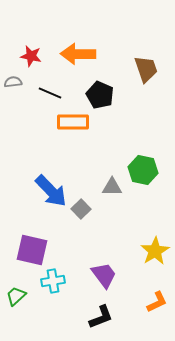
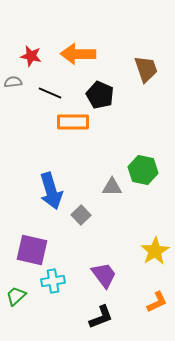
blue arrow: rotated 27 degrees clockwise
gray square: moved 6 px down
